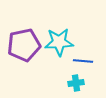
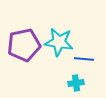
cyan star: rotated 12 degrees clockwise
blue line: moved 1 px right, 2 px up
